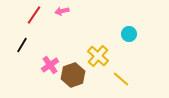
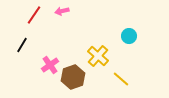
cyan circle: moved 2 px down
brown hexagon: moved 2 px down
